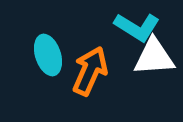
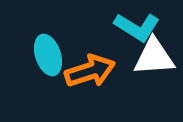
orange arrow: rotated 48 degrees clockwise
